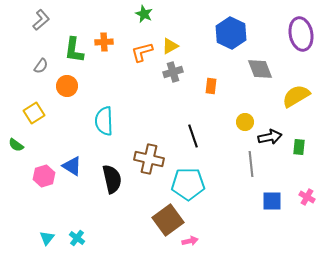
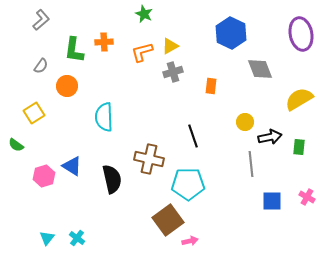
yellow semicircle: moved 3 px right, 3 px down
cyan semicircle: moved 4 px up
